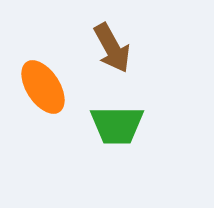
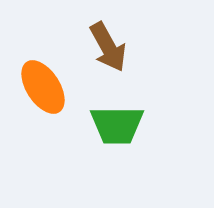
brown arrow: moved 4 px left, 1 px up
